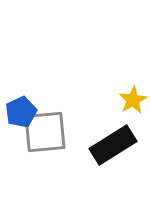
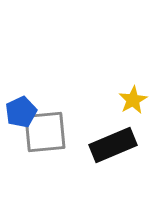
black rectangle: rotated 9 degrees clockwise
